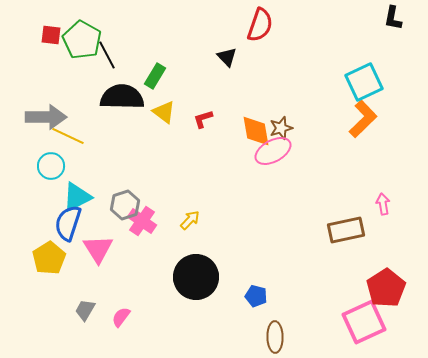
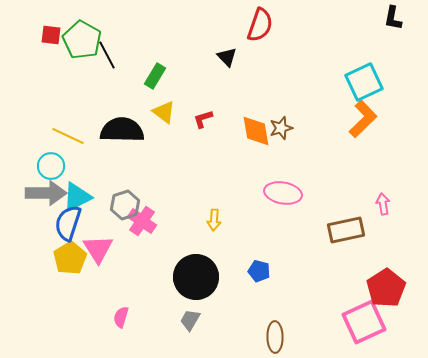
black semicircle: moved 33 px down
gray arrow: moved 76 px down
pink ellipse: moved 10 px right, 42 px down; rotated 39 degrees clockwise
yellow arrow: moved 24 px right; rotated 140 degrees clockwise
yellow pentagon: moved 21 px right
blue pentagon: moved 3 px right, 25 px up
gray trapezoid: moved 105 px right, 10 px down
pink semicircle: rotated 20 degrees counterclockwise
